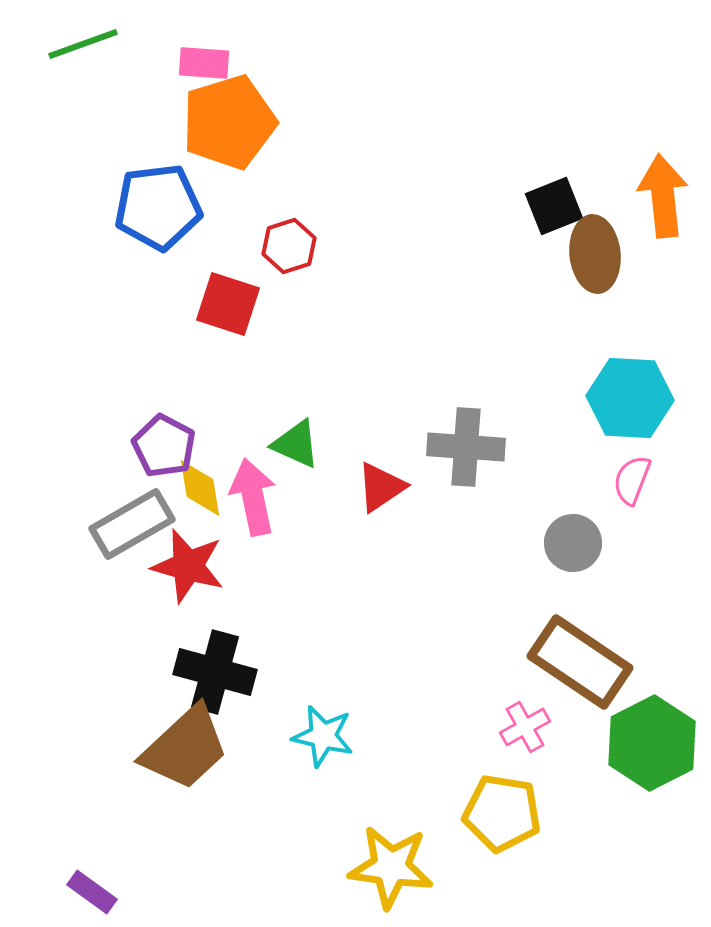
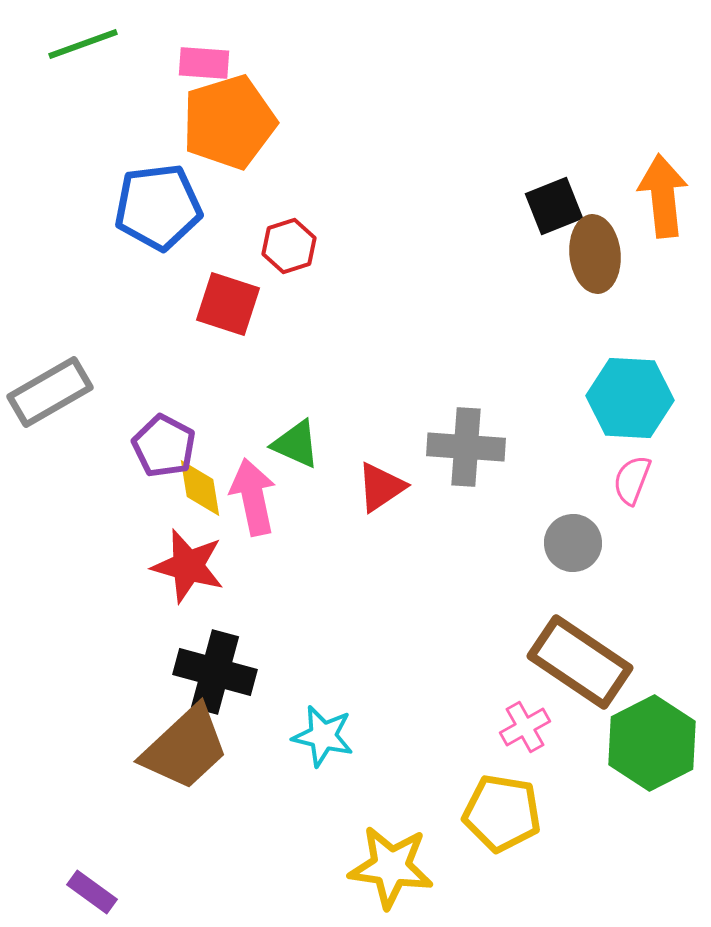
gray rectangle: moved 82 px left, 132 px up
